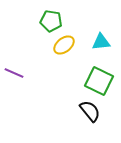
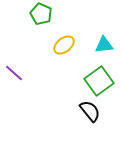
green pentagon: moved 10 px left, 7 px up; rotated 15 degrees clockwise
cyan triangle: moved 3 px right, 3 px down
purple line: rotated 18 degrees clockwise
green square: rotated 28 degrees clockwise
